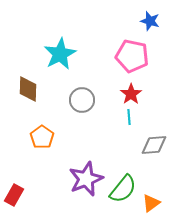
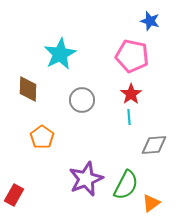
green semicircle: moved 3 px right, 4 px up; rotated 12 degrees counterclockwise
